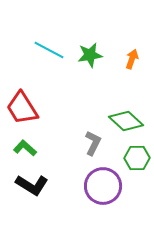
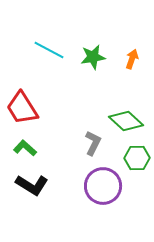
green star: moved 3 px right, 2 px down
